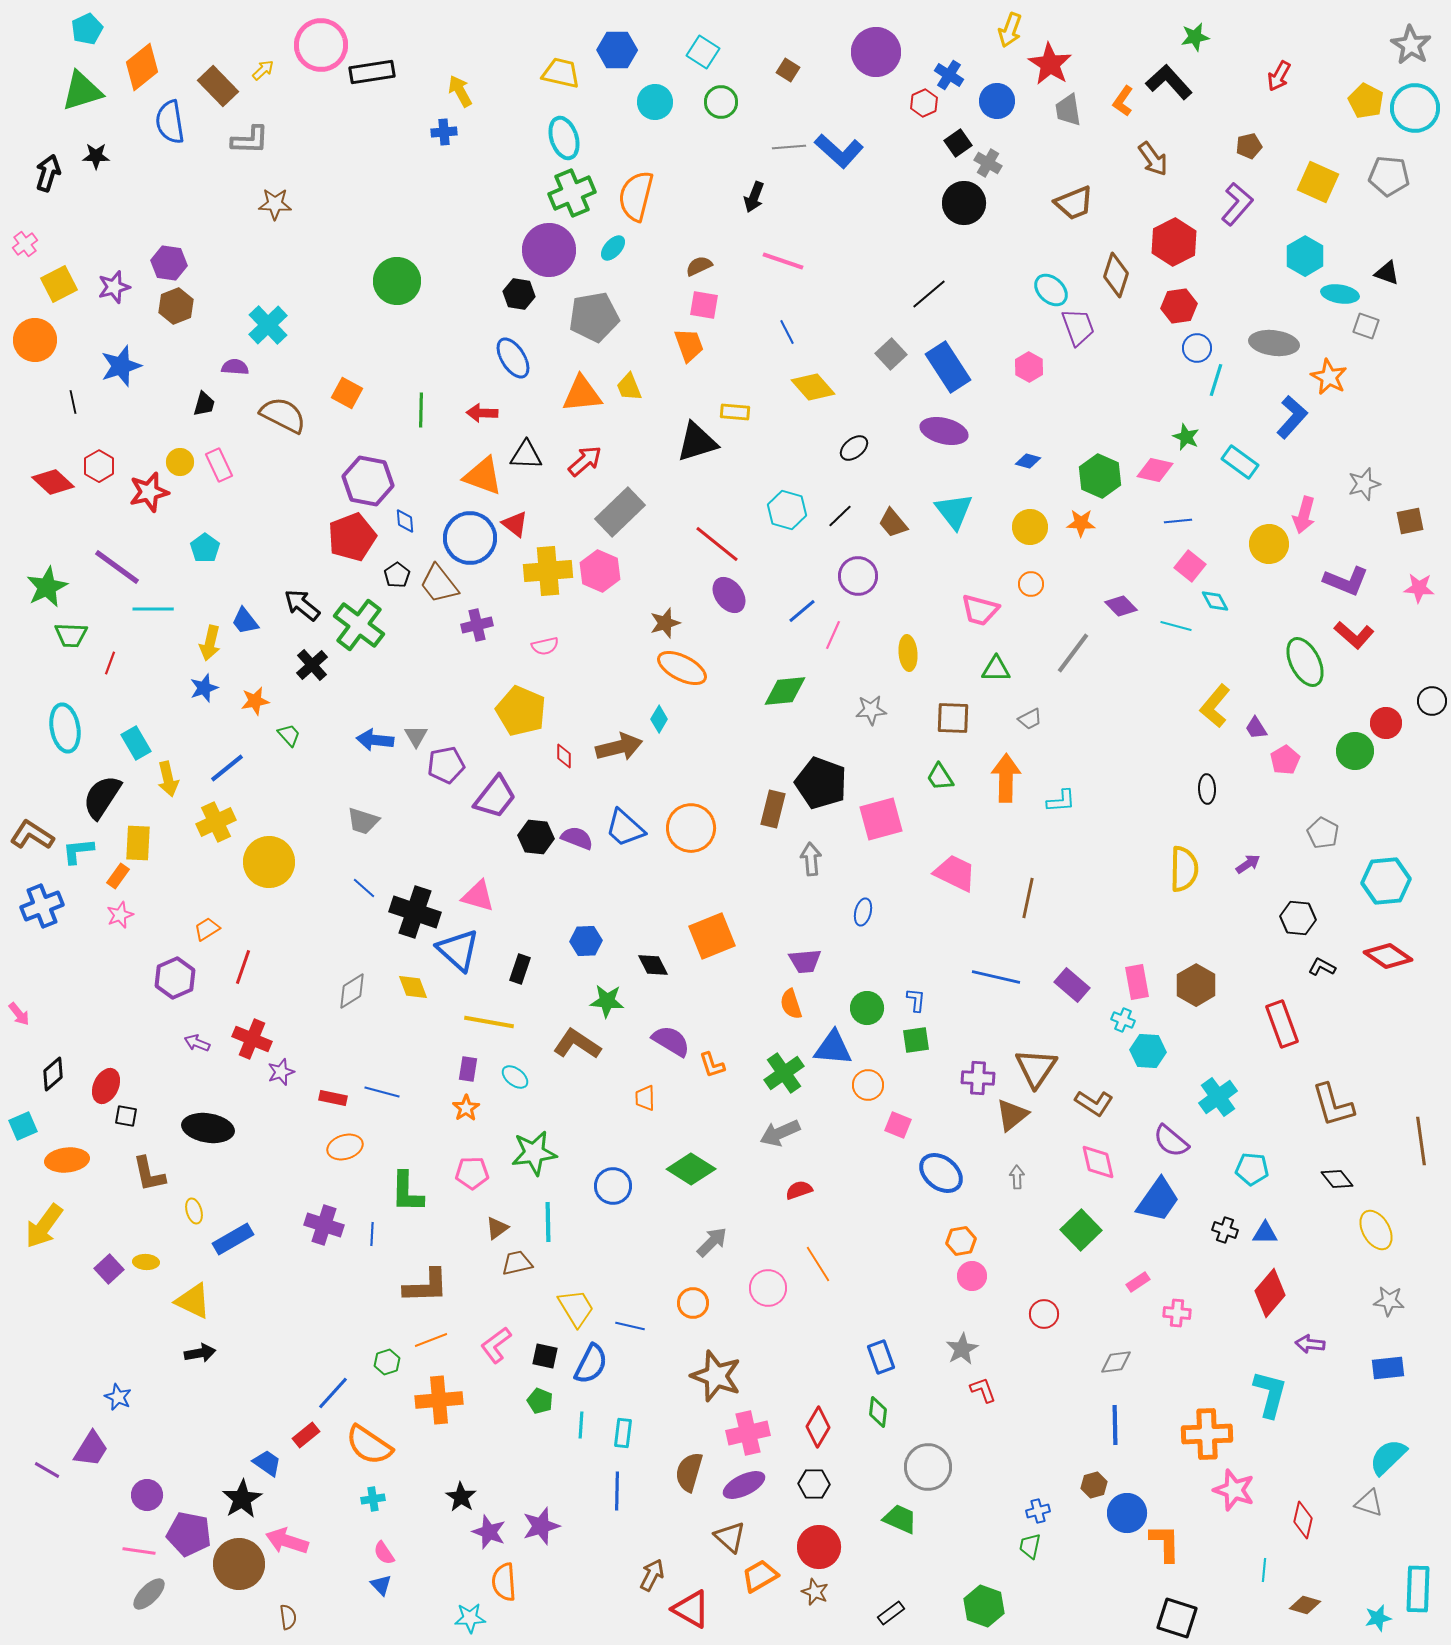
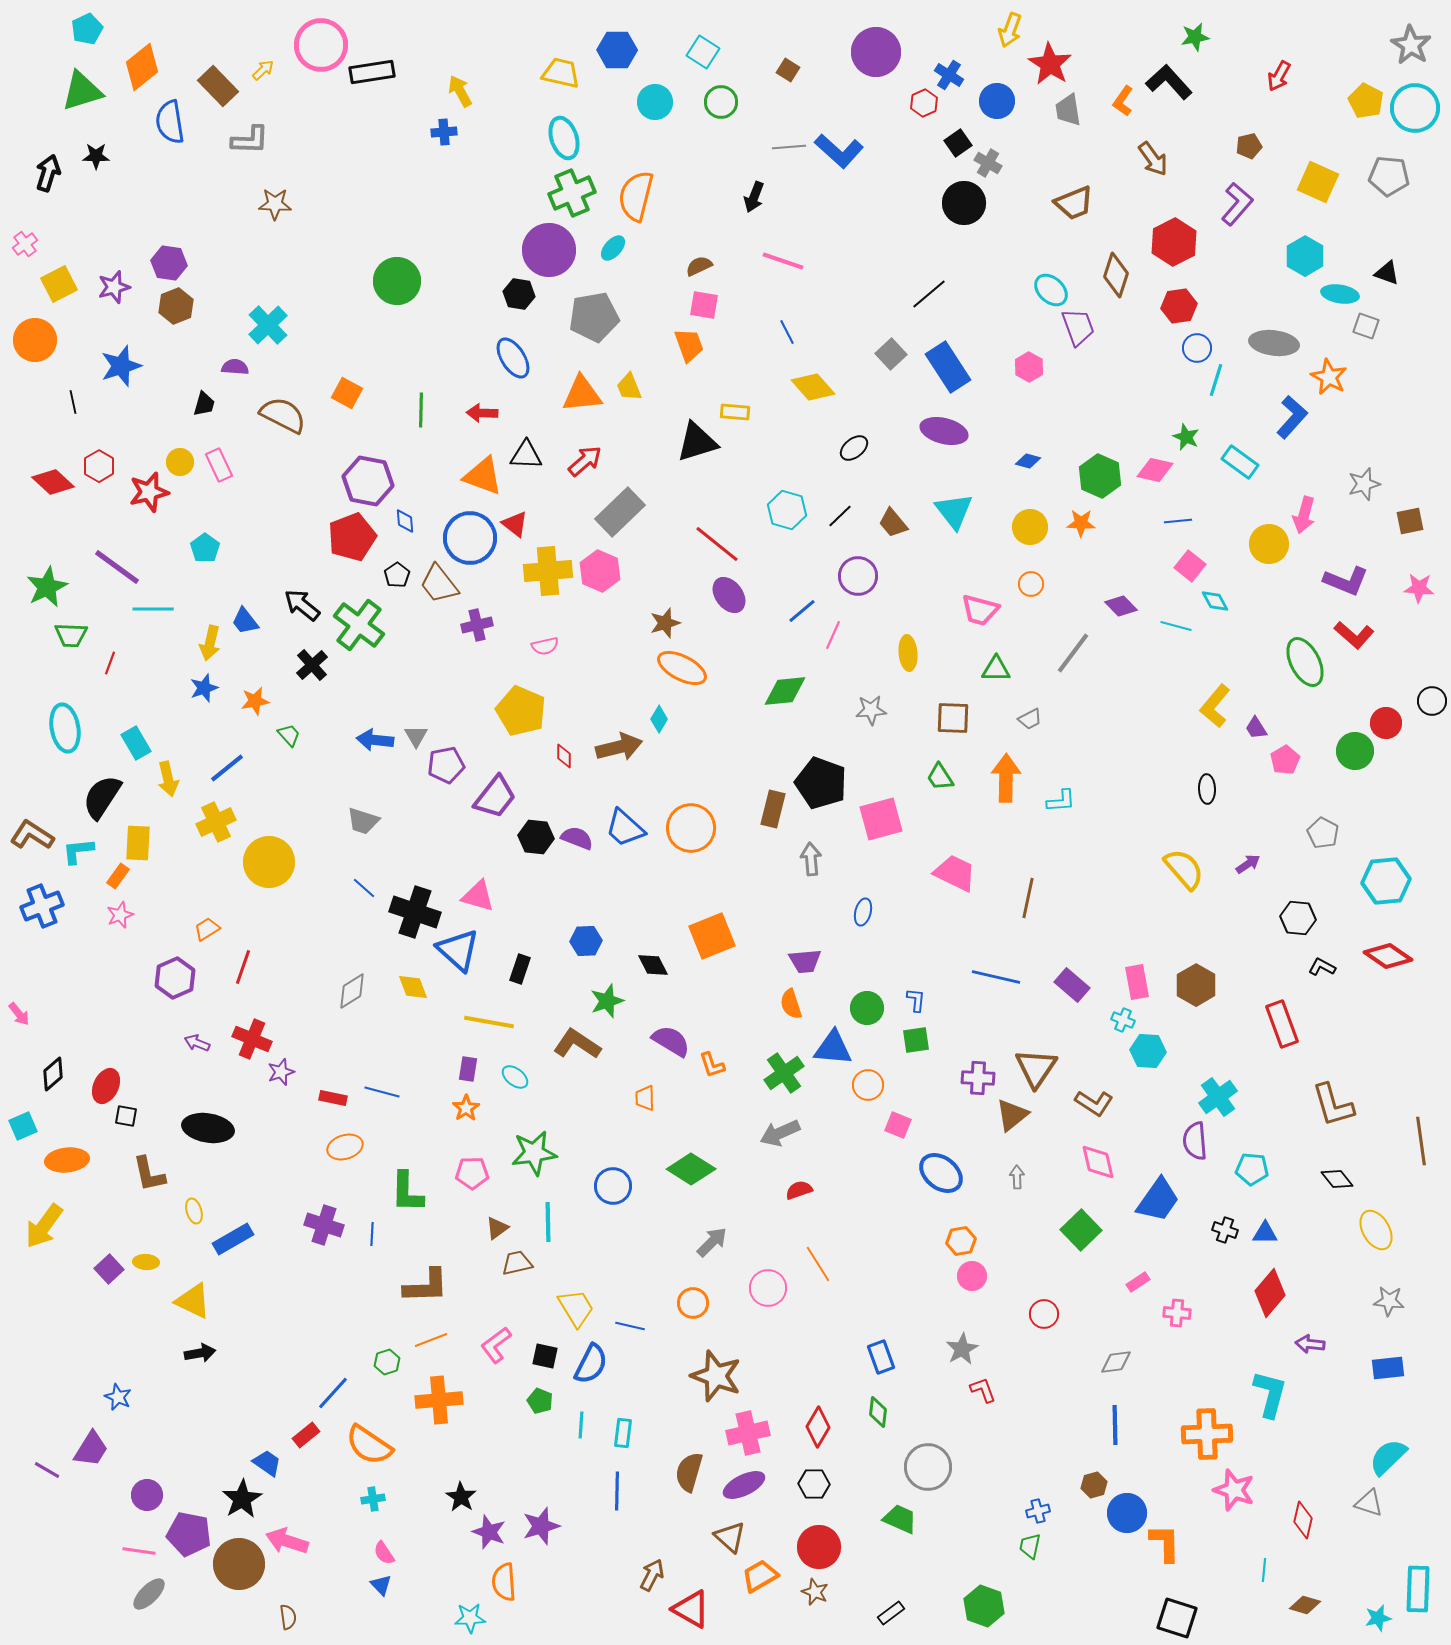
yellow semicircle at (1184, 869): rotated 42 degrees counterclockwise
green star at (607, 1001): rotated 24 degrees counterclockwise
purple semicircle at (1171, 1141): moved 24 px right; rotated 45 degrees clockwise
